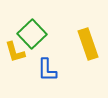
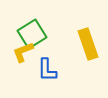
green square: rotated 12 degrees clockwise
yellow L-shape: moved 8 px right; rotated 85 degrees clockwise
